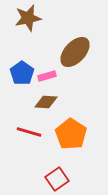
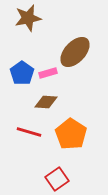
pink rectangle: moved 1 px right, 3 px up
